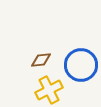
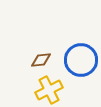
blue circle: moved 5 px up
